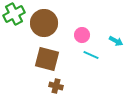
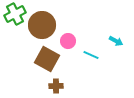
green cross: moved 1 px right
brown circle: moved 2 px left, 2 px down
pink circle: moved 14 px left, 6 px down
brown square: rotated 15 degrees clockwise
brown cross: rotated 16 degrees counterclockwise
